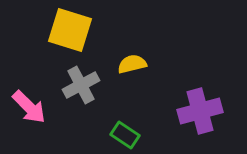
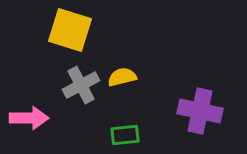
yellow semicircle: moved 10 px left, 13 px down
pink arrow: moved 11 px down; rotated 45 degrees counterclockwise
purple cross: rotated 27 degrees clockwise
green rectangle: rotated 40 degrees counterclockwise
